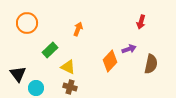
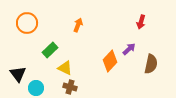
orange arrow: moved 4 px up
purple arrow: rotated 24 degrees counterclockwise
yellow triangle: moved 3 px left, 1 px down
